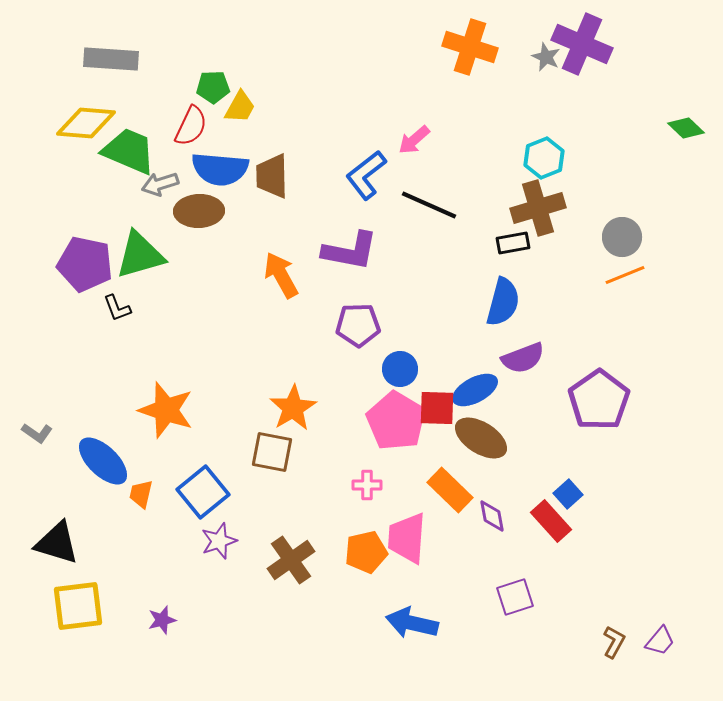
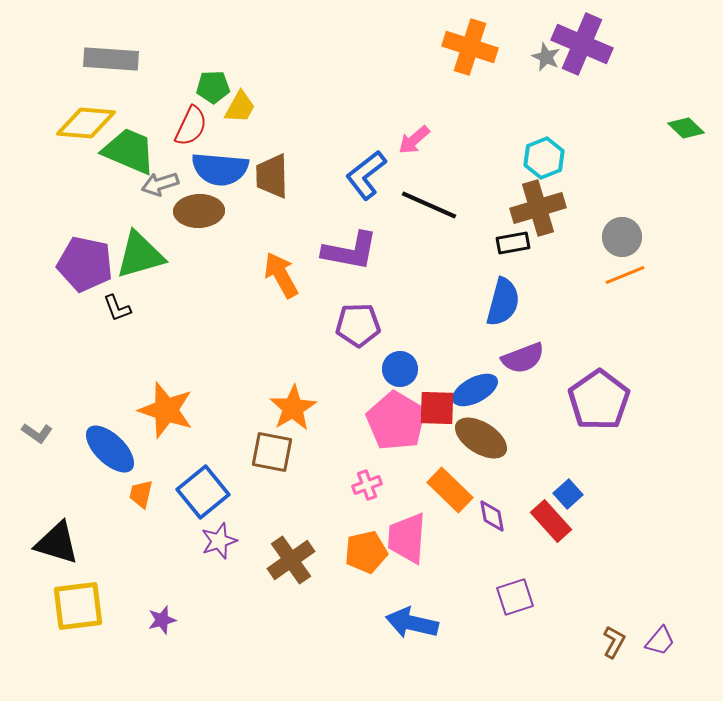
blue ellipse at (103, 461): moved 7 px right, 12 px up
pink cross at (367, 485): rotated 20 degrees counterclockwise
